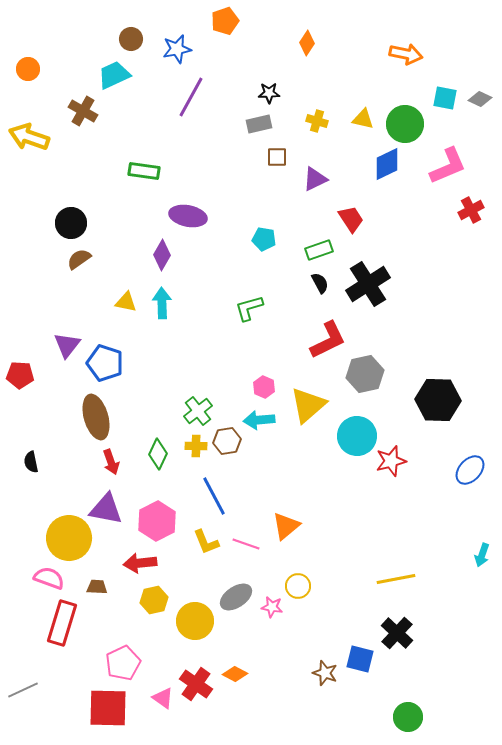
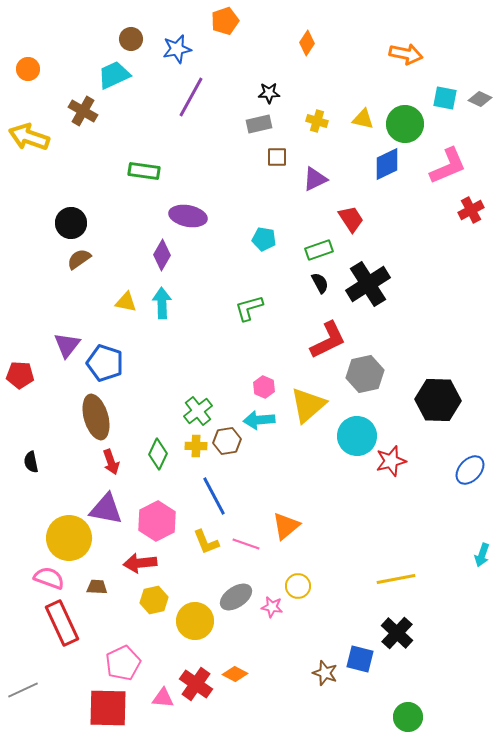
red rectangle at (62, 623): rotated 42 degrees counterclockwise
pink triangle at (163, 698): rotated 30 degrees counterclockwise
